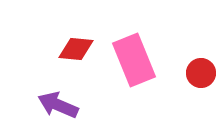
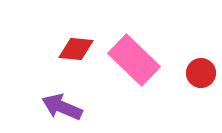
pink rectangle: rotated 24 degrees counterclockwise
purple arrow: moved 4 px right, 2 px down
